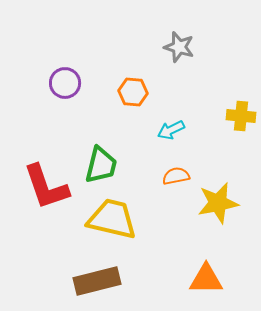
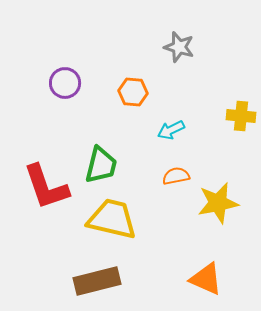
orange triangle: rotated 24 degrees clockwise
